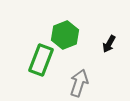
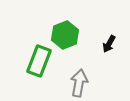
green rectangle: moved 2 px left, 1 px down
gray arrow: rotated 8 degrees counterclockwise
